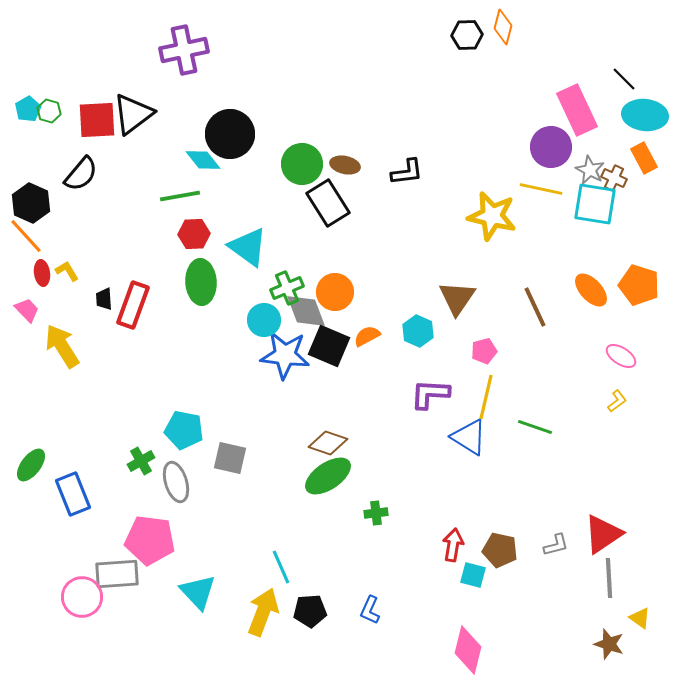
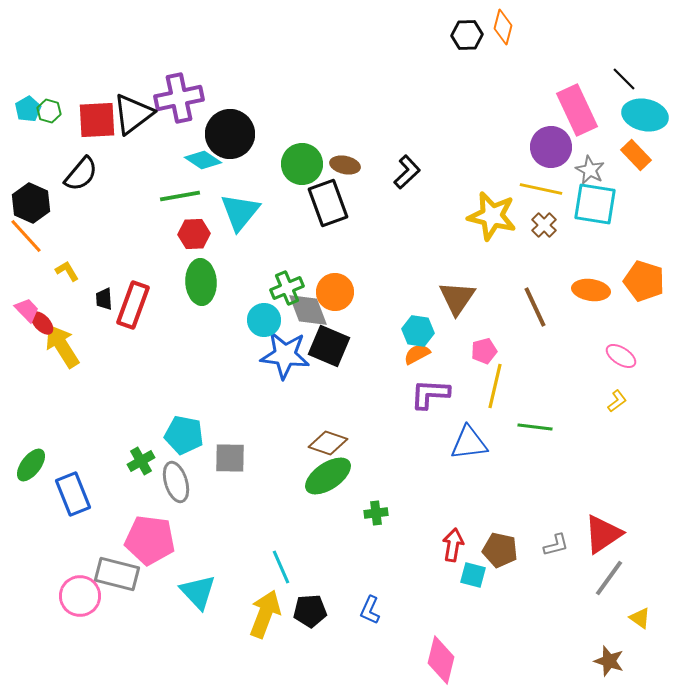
purple cross at (184, 50): moved 5 px left, 48 px down
cyan ellipse at (645, 115): rotated 6 degrees clockwise
orange rectangle at (644, 158): moved 8 px left, 3 px up; rotated 16 degrees counterclockwise
cyan diamond at (203, 160): rotated 18 degrees counterclockwise
black L-shape at (407, 172): rotated 36 degrees counterclockwise
brown cross at (614, 178): moved 70 px left, 47 px down; rotated 20 degrees clockwise
black rectangle at (328, 203): rotated 12 degrees clockwise
cyan triangle at (248, 247): moved 8 px left, 35 px up; rotated 33 degrees clockwise
red ellipse at (42, 273): moved 50 px down; rotated 35 degrees counterclockwise
orange pentagon at (639, 285): moved 5 px right, 4 px up
orange ellipse at (591, 290): rotated 39 degrees counterclockwise
gray diamond at (306, 311): moved 2 px right, 1 px up
cyan hexagon at (418, 331): rotated 16 degrees counterclockwise
orange semicircle at (367, 336): moved 50 px right, 18 px down
yellow line at (486, 397): moved 9 px right, 11 px up
green line at (535, 427): rotated 12 degrees counterclockwise
cyan pentagon at (184, 430): moved 5 px down
blue triangle at (469, 437): moved 6 px down; rotated 39 degrees counterclockwise
gray square at (230, 458): rotated 12 degrees counterclockwise
gray rectangle at (117, 574): rotated 18 degrees clockwise
gray line at (609, 578): rotated 39 degrees clockwise
pink circle at (82, 597): moved 2 px left, 1 px up
yellow arrow at (263, 612): moved 2 px right, 2 px down
brown star at (609, 644): moved 17 px down
pink diamond at (468, 650): moved 27 px left, 10 px down
